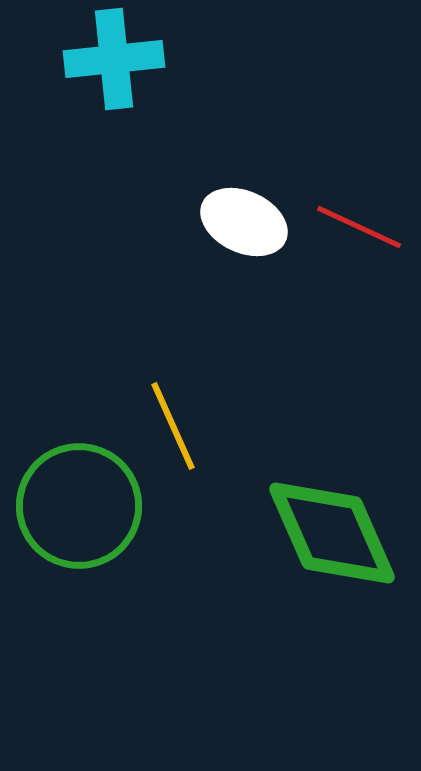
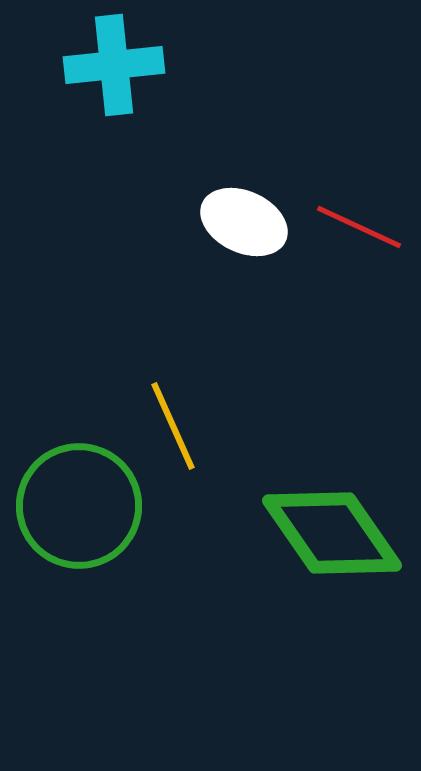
cyan cross: moved 6 px down
green diamond: rotated 11 degrees counterclockwise
